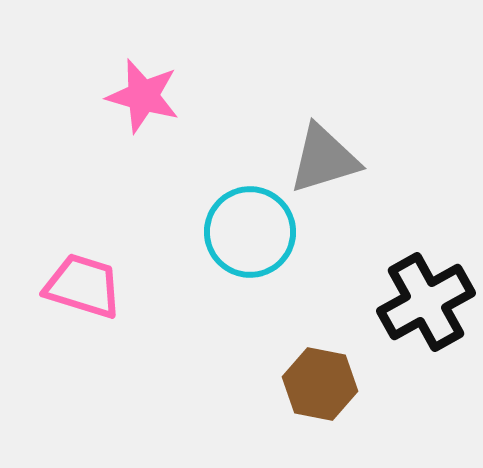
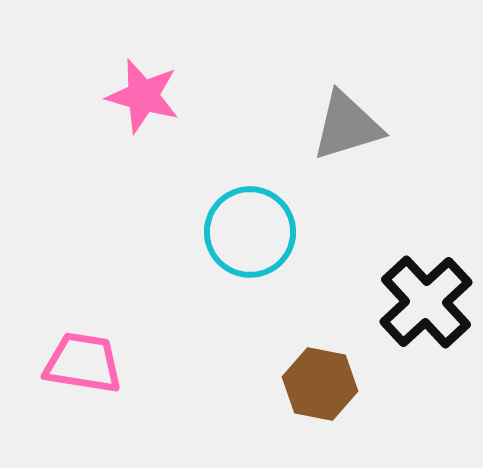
gray triangle: moved 23 px right, 33 px up
pink trapezoid: moved 77 px down; rotated 8 degrees counterclockwise
black cross: rotated 14 degrees counterclockwise
